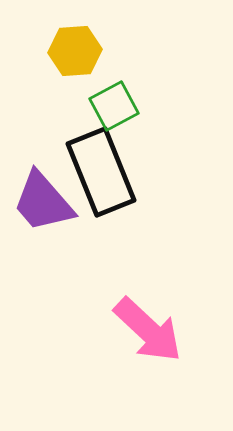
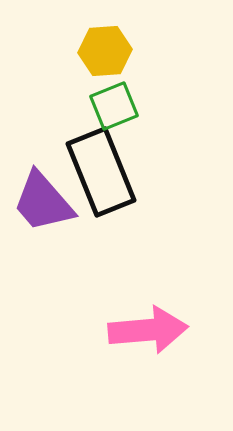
yellow hexagon: moved 30 px right
green square: rotated 6 degrees clockwise
pink arrow: rotated 48 degrees counterclockwise
